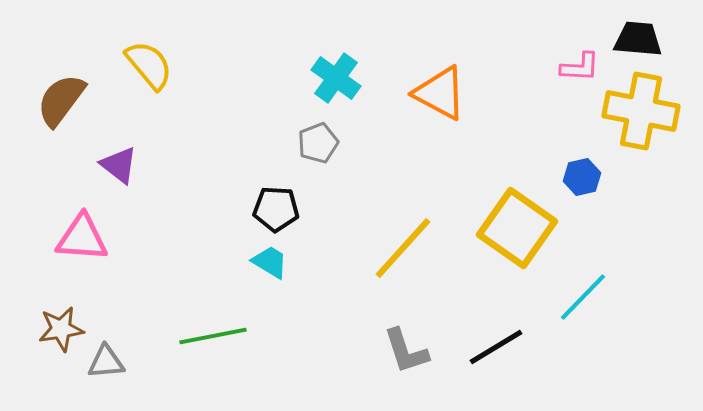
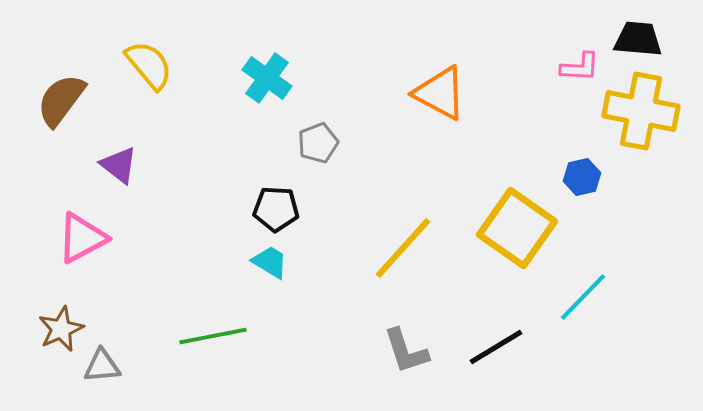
cyan cross: moved 69 px left
pink triangle: rotated 32 degrees counterclockwise
brown star: rotated 15 degrees counterclockwise
gray triangle: moved 4 px left, 4 px down
